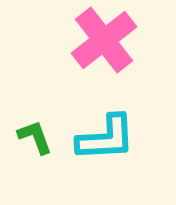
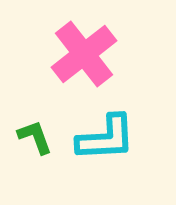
pink cross: moved 20 px left, 14 px down
